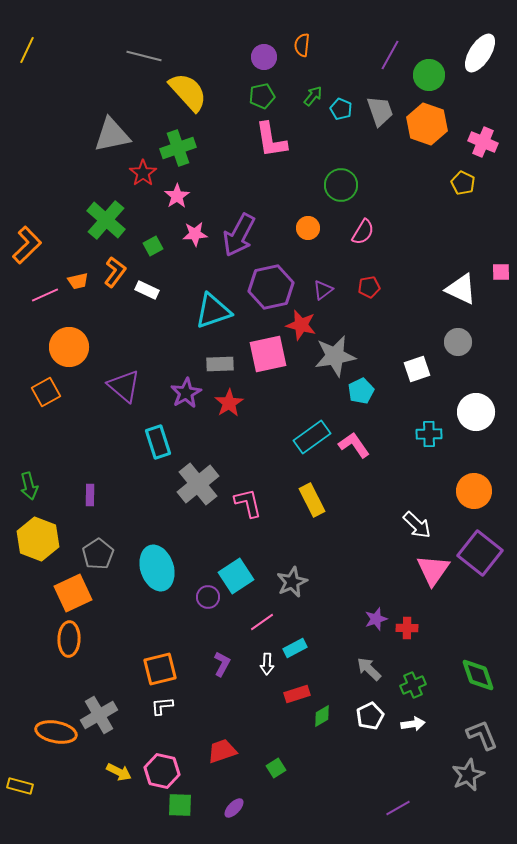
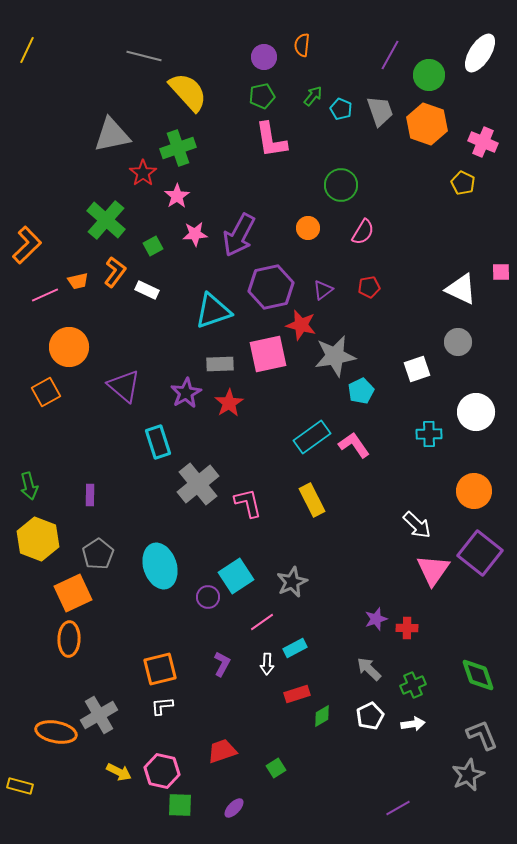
cyan ellipse at (157, 568): moved 3 px right, 2 px up
